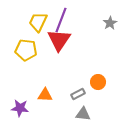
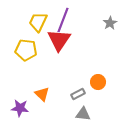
purple line: moved 2 px right
orange triangle: moved 3 px left, 1 px up; rotated 42 degrees clockwise
